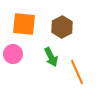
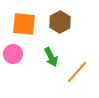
brown hexagon: moved 2 px left, 5 px up
orange line: rotated 65 degrees clockwise
